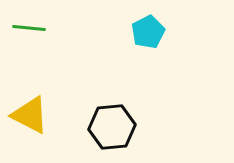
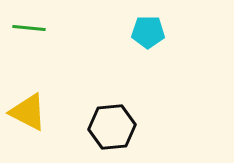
cyan pentagon: rotated 28 degrees clockwise
yellow triangle: moved 2 px left, 3 px up
